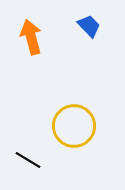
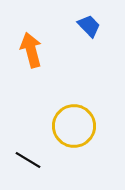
orange arrow: moved 13 px down
